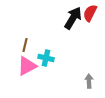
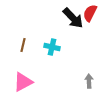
black arrow: rotated 105 degrees clockwise
brown line: moved 2 px left
cyan cross: moved 6 px right, 11 px up
pink triangle: moved 4 px left, 16 px down
